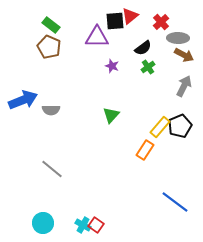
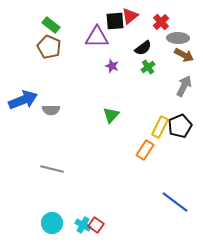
yellow rectangle: rotated 15 degrees counterclockwise
gray line: rotated 25 degrees counterclockwise
cyan circle: moved 9 px right
